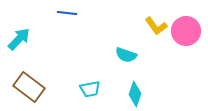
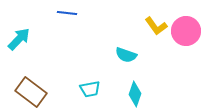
brown rectangle: moved 2 px right, 5 px down
